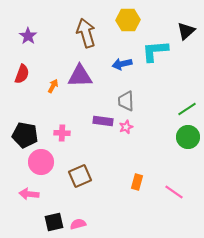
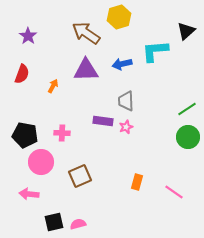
yellow hexagon: moved 9 px left, 3 px up; rotated 15 degrees counterclockwise
brown arrow: rotated 40 degrees counterclockwise
purple triangle: moved 6 px right, 6 px up
